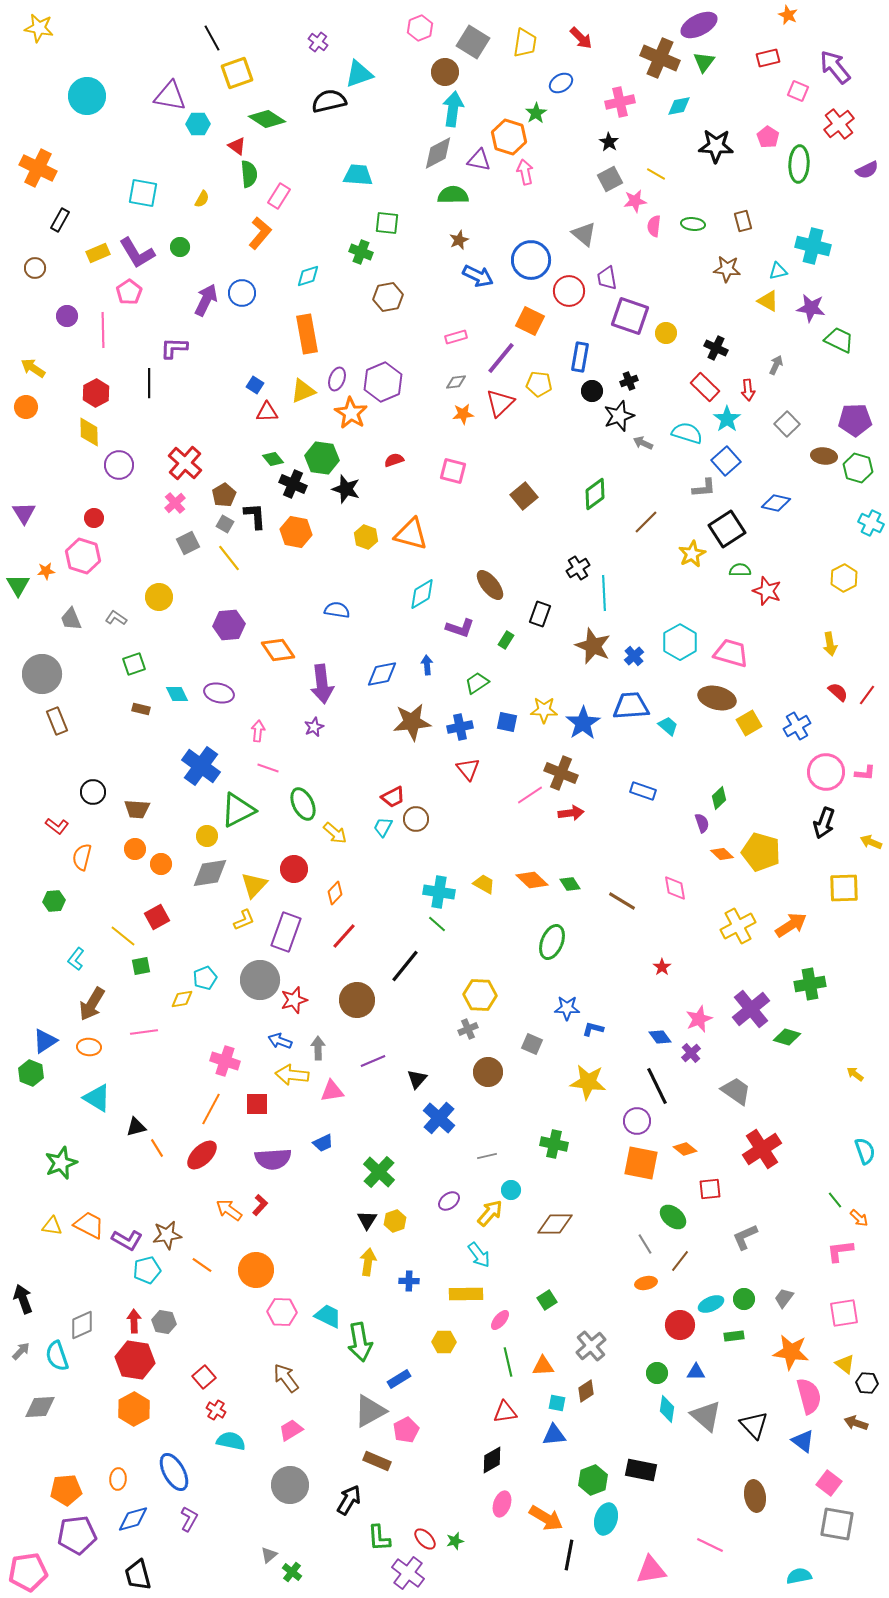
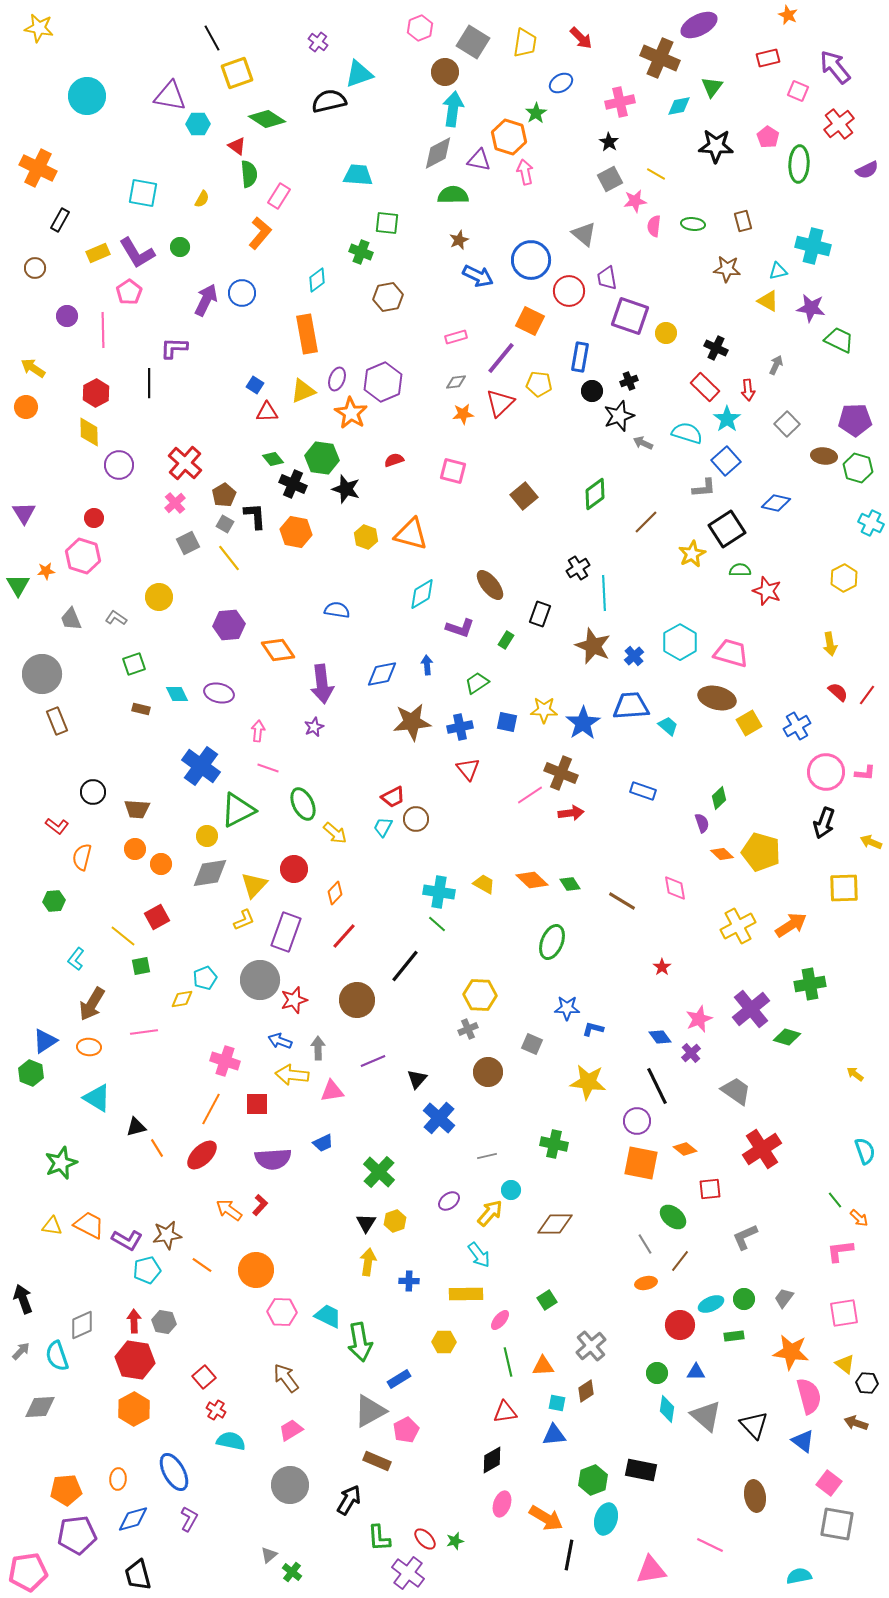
green triangle at (704, 62): moved 8 px right, 25 px down
cyan diamond at (308, 276): moved 9 px right, 4 px down; rotated 20 degrees counterclockwise
black triangle at (367, 1220): moved 1 px left, 3 px down
